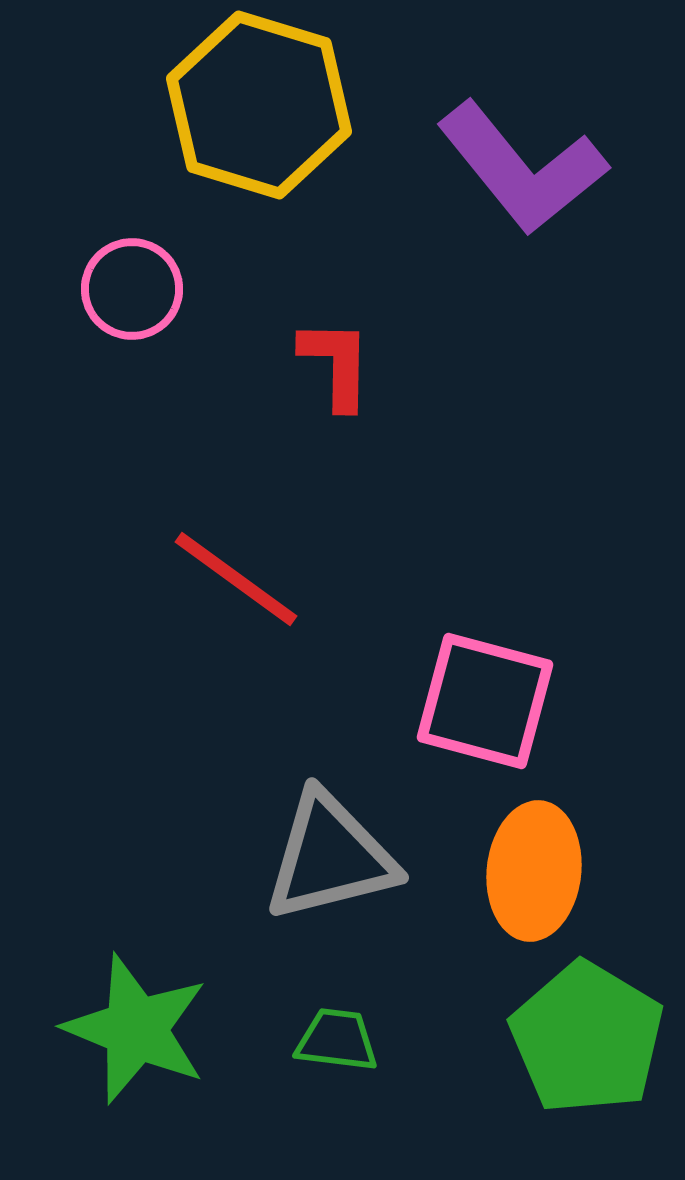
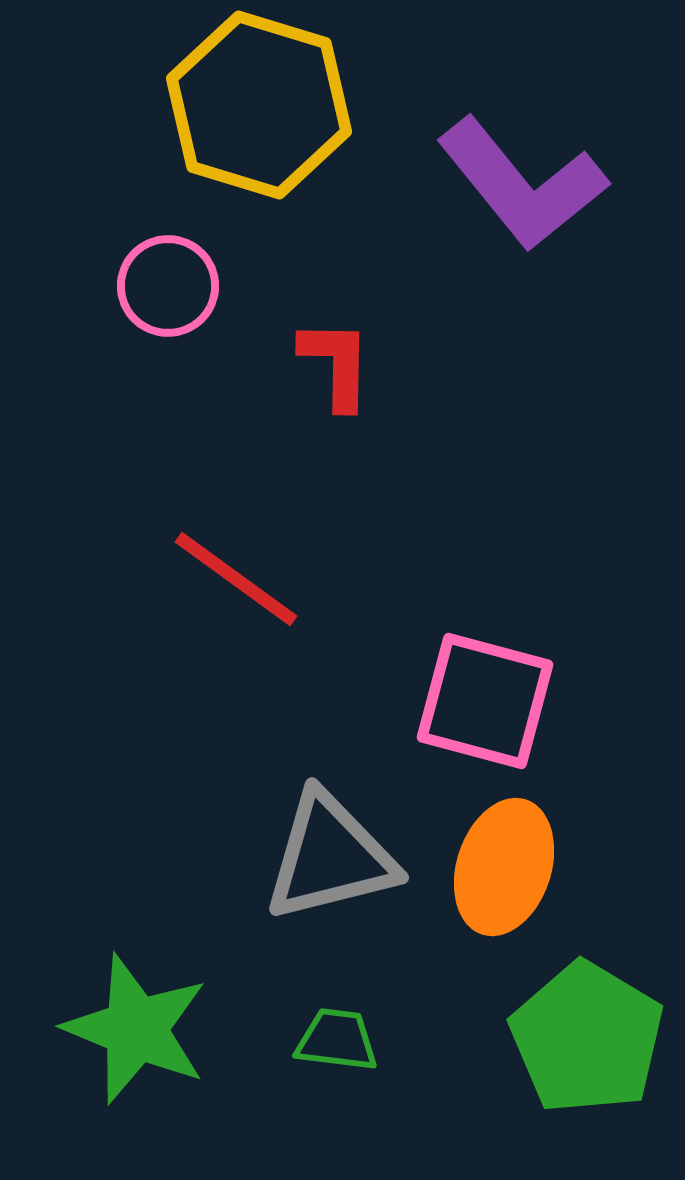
purple L-shape: moved 16 px down
pink circle: moved 36 px right, 3 px up
orange ellipse: moved 30 px left, 4 px up; rotated 12 degrees clockwise
